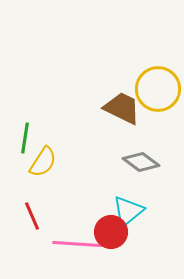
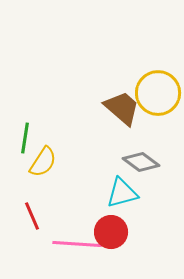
yellow circle: moved 4 px down
brown trapezoid: rotated 15 degrees clockwise
cyan triangle: moved 6 px left, 18 px up; rotated 24 degrees clockwise
